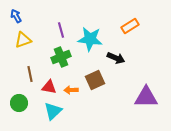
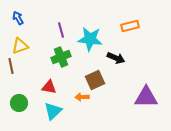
blue arrow: moved 2 px right, 2 px down
orange rectangle: rotated 18 degrees clockwise
yellow triangle: moved 3 px left, 6 px down
brown line: moved 19 px left, 8 px up
orange arrow: moved 11 px right, 7 px down
